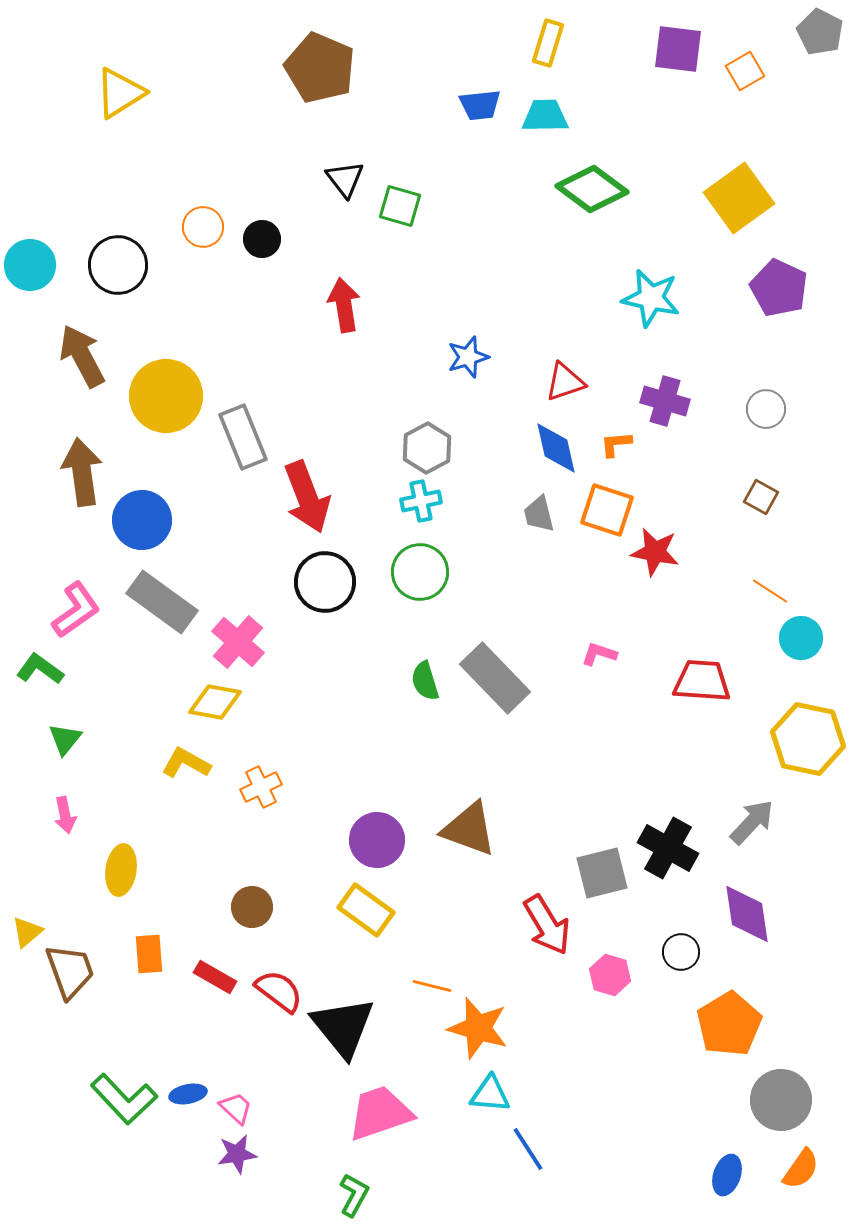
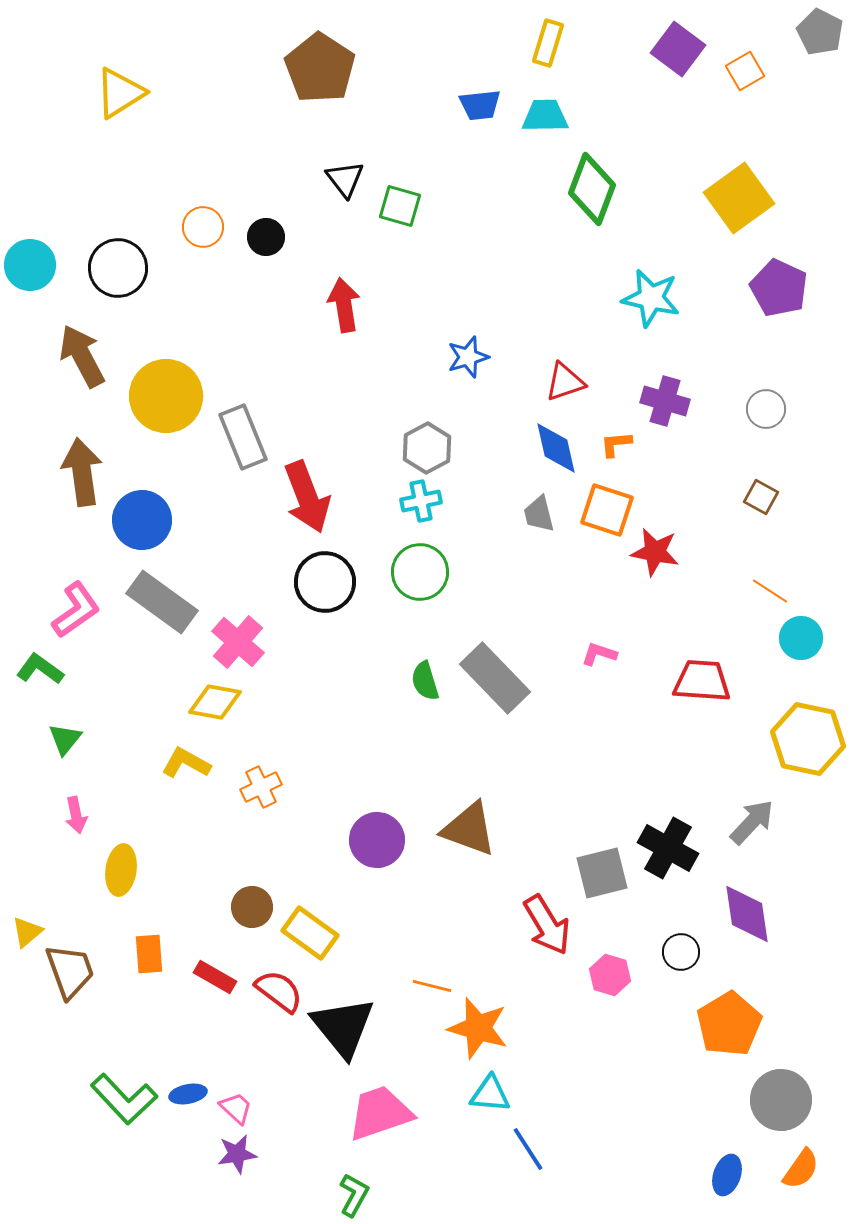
purple square at (678, 49): rotated 30 degrees clockwise
brown pentagon at (320, 68): rotated 10 degrees clockwise
green diamond at (592, 189): rotated 74 degrees clockwise
black circle at (262, 239): moved 4 px right, 2 px up
black circle at (118, 265): moved 3 px down
pink arrow at (65, 815): moved 11 px right
yellow rectangle at (366, 910): moved 56 px left, 23 px down
